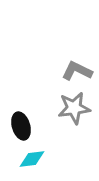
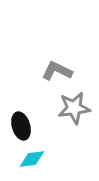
gray L-shape: moved 20 px left
